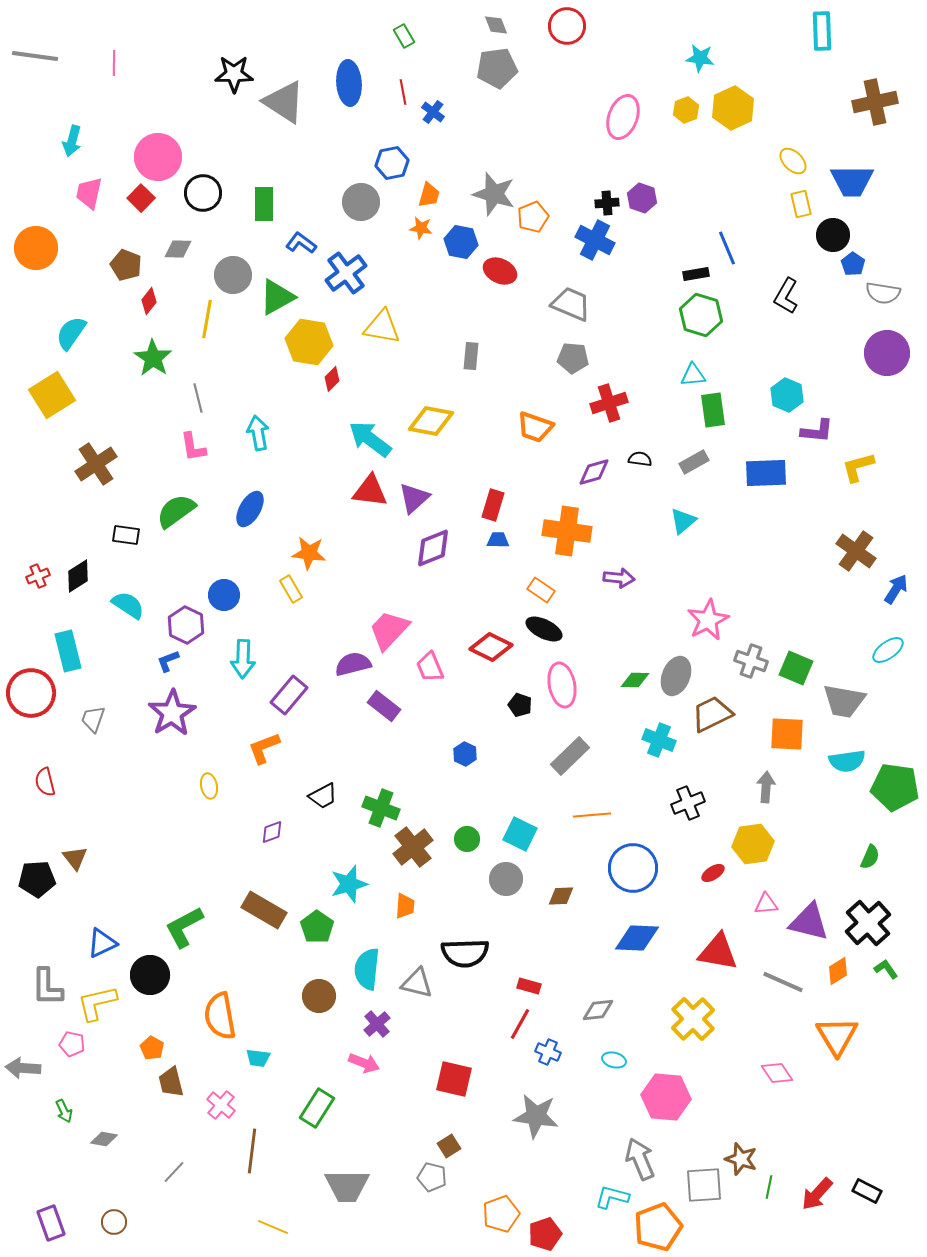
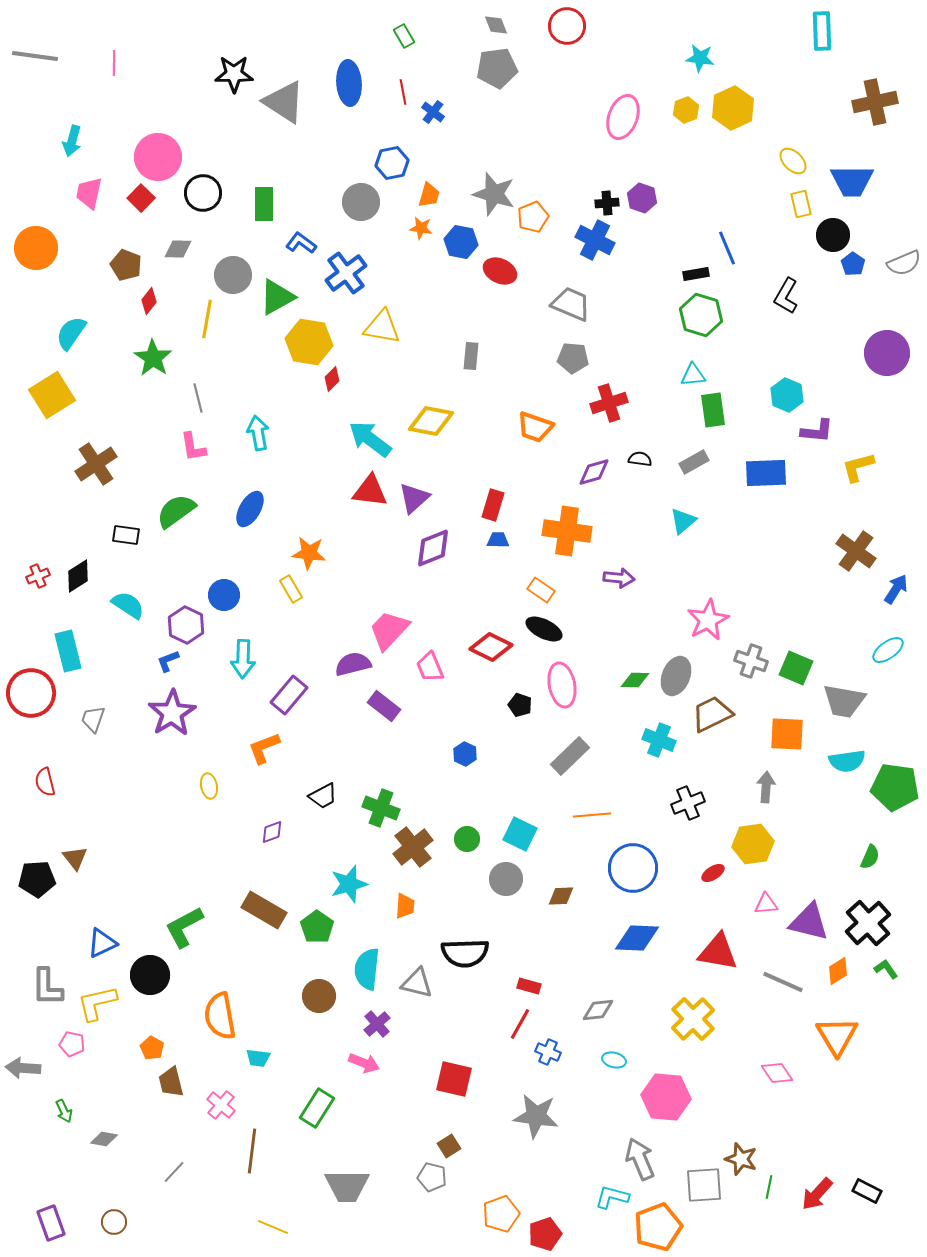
gray semicircle at (883, 293): moved 21 px right, 30 px up; rotated 32 degrees counterclockwise
